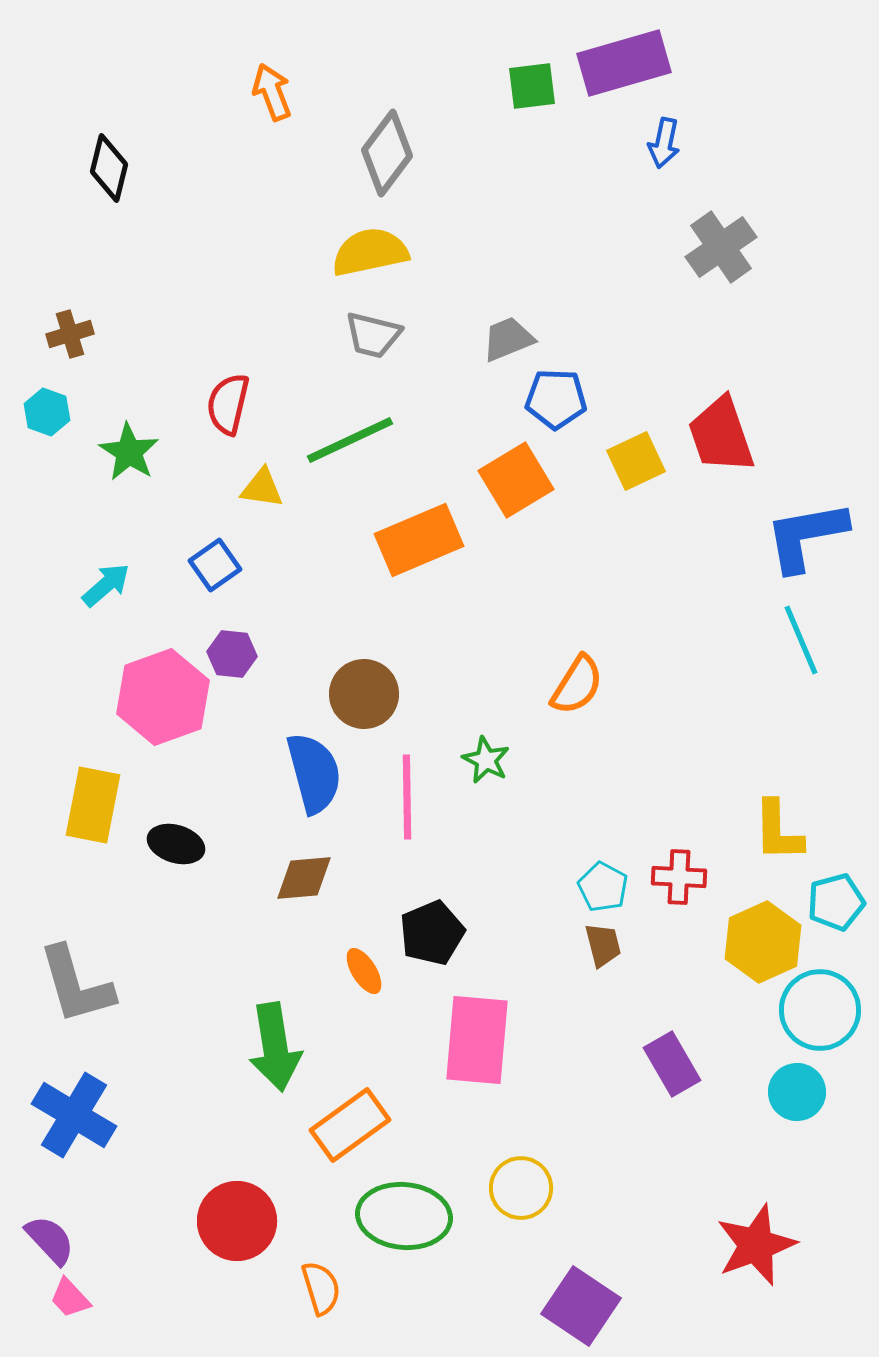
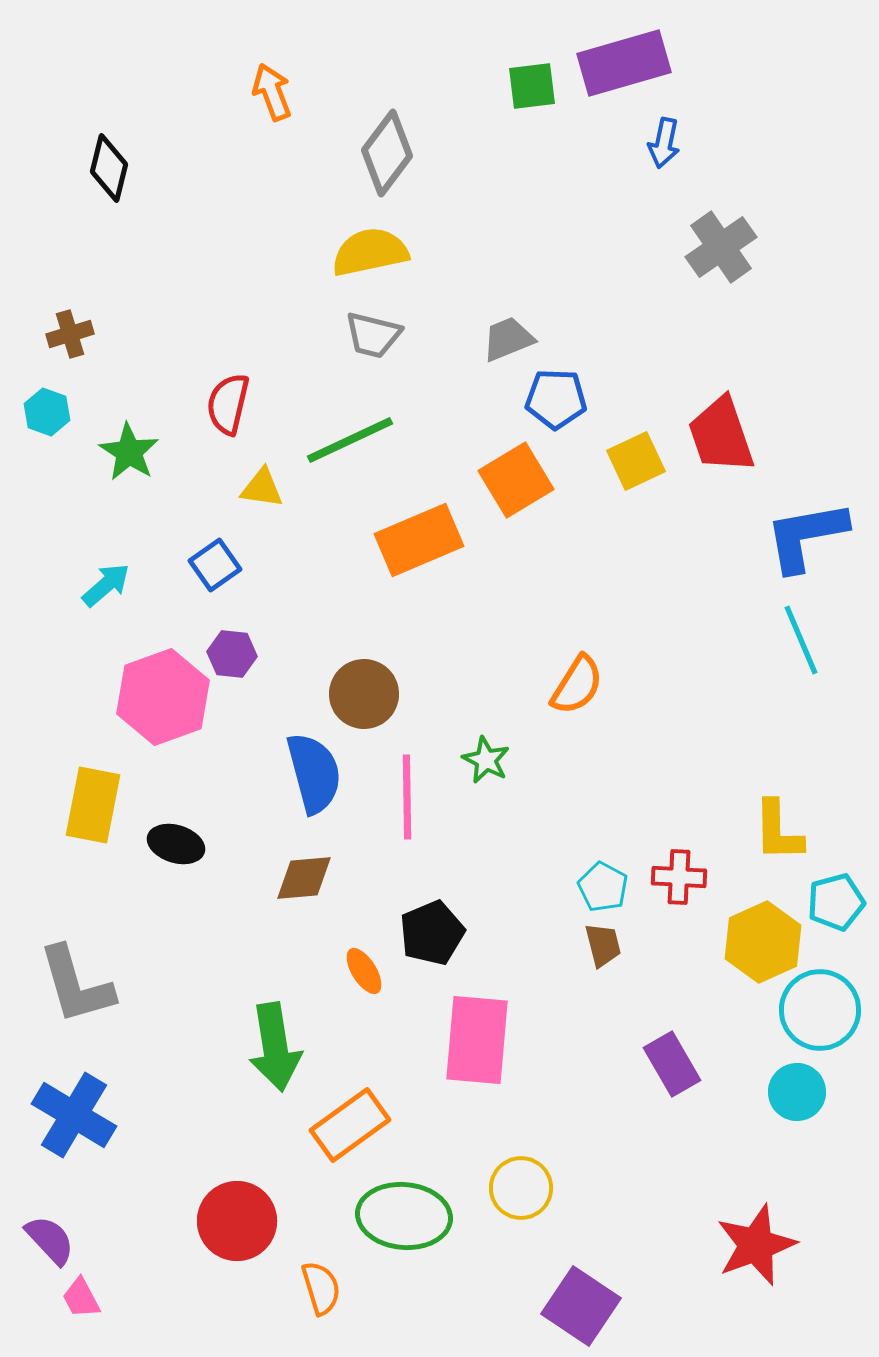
pink trapezoid at (70, 1298): moved 11 px right; rotated 15 degrees clockwise
